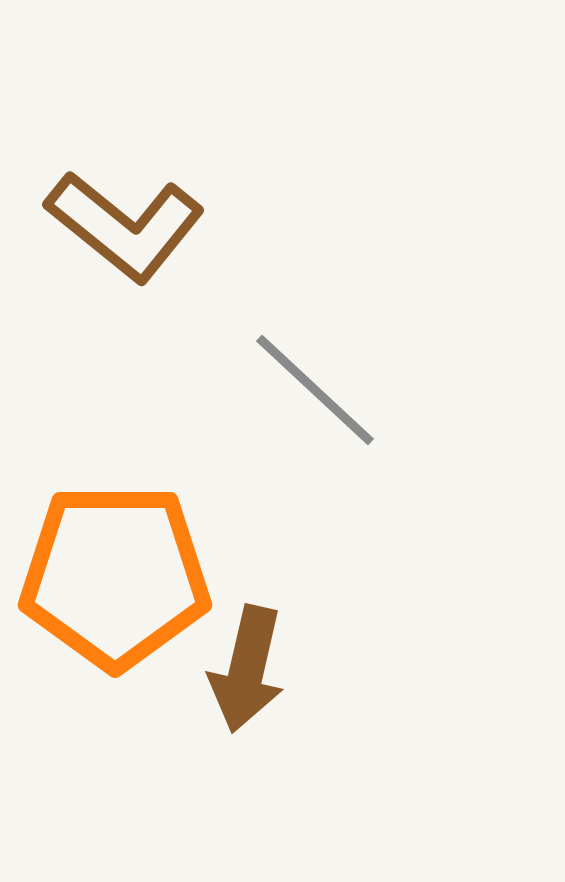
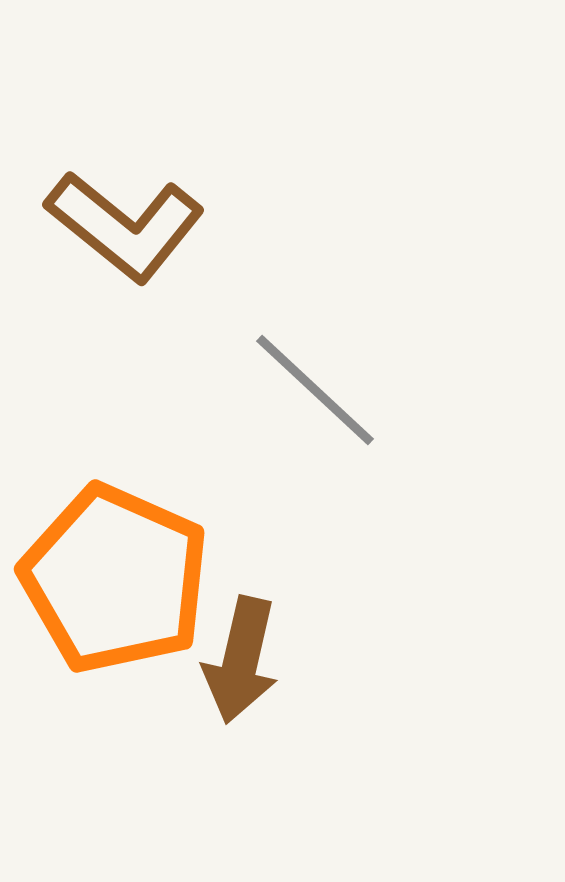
orange pentagon: moved 3 px down; rotated 24 degrees clockwise
brown arrow: moved 6 px left, 9 px up
